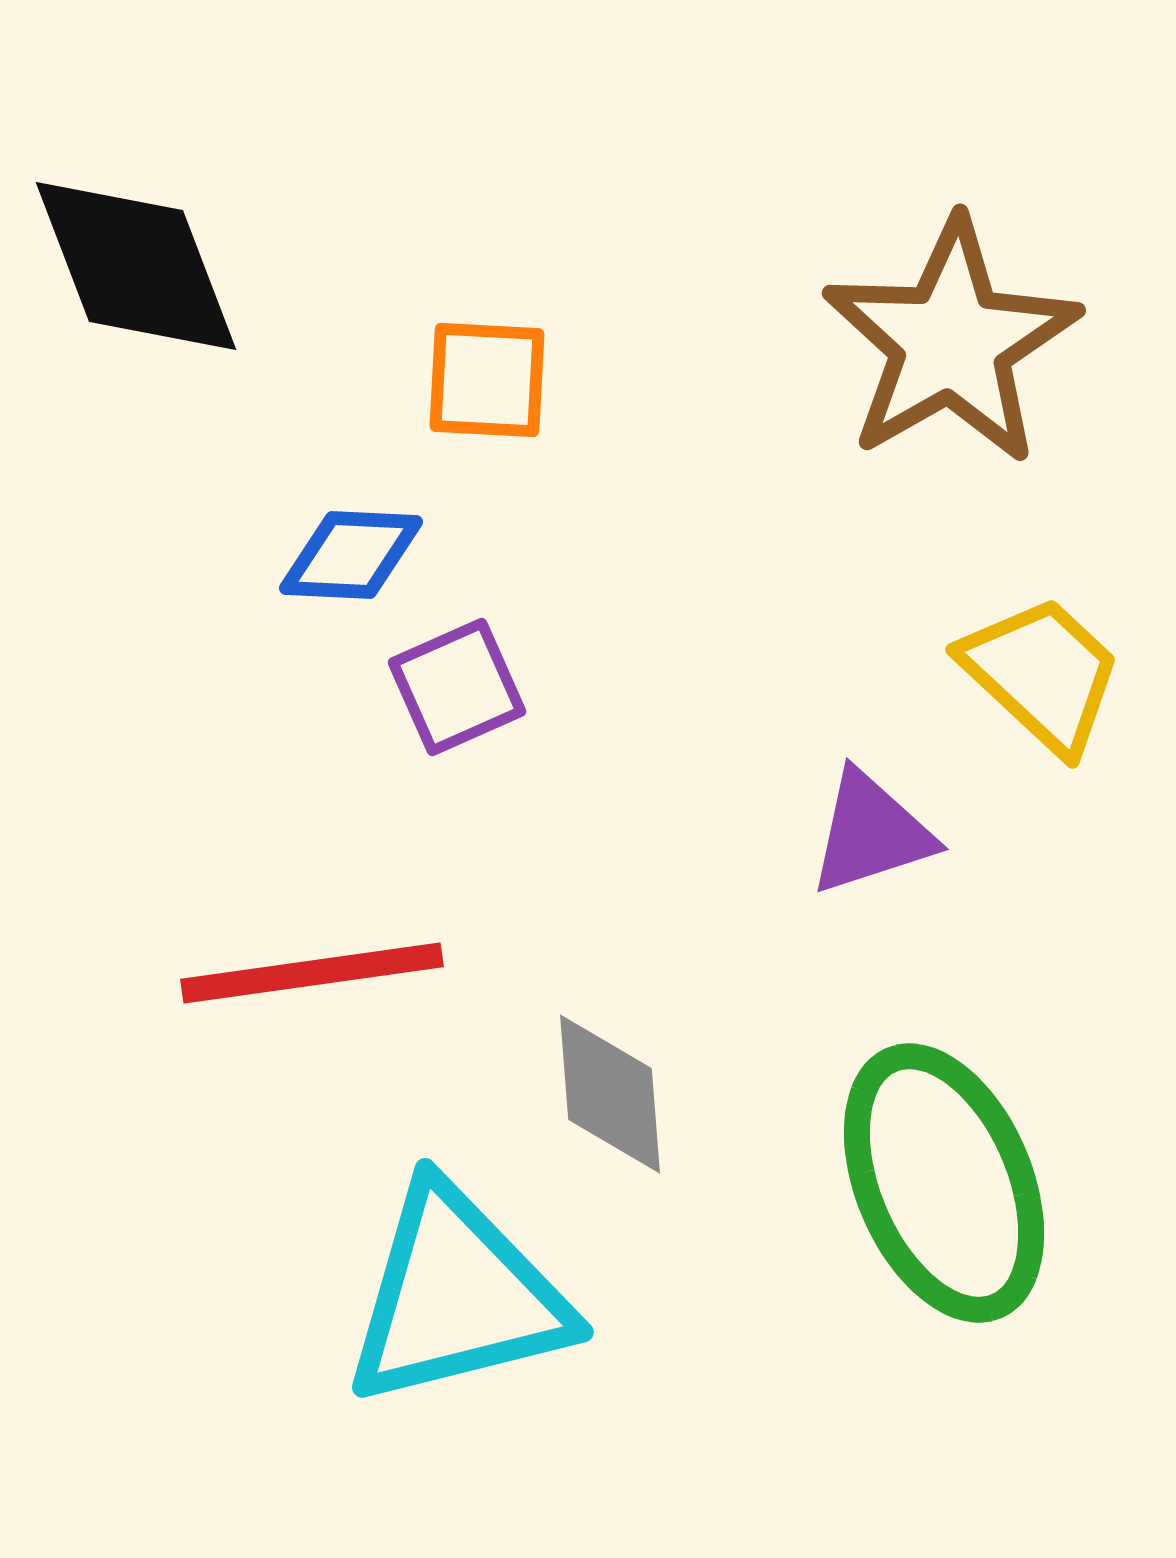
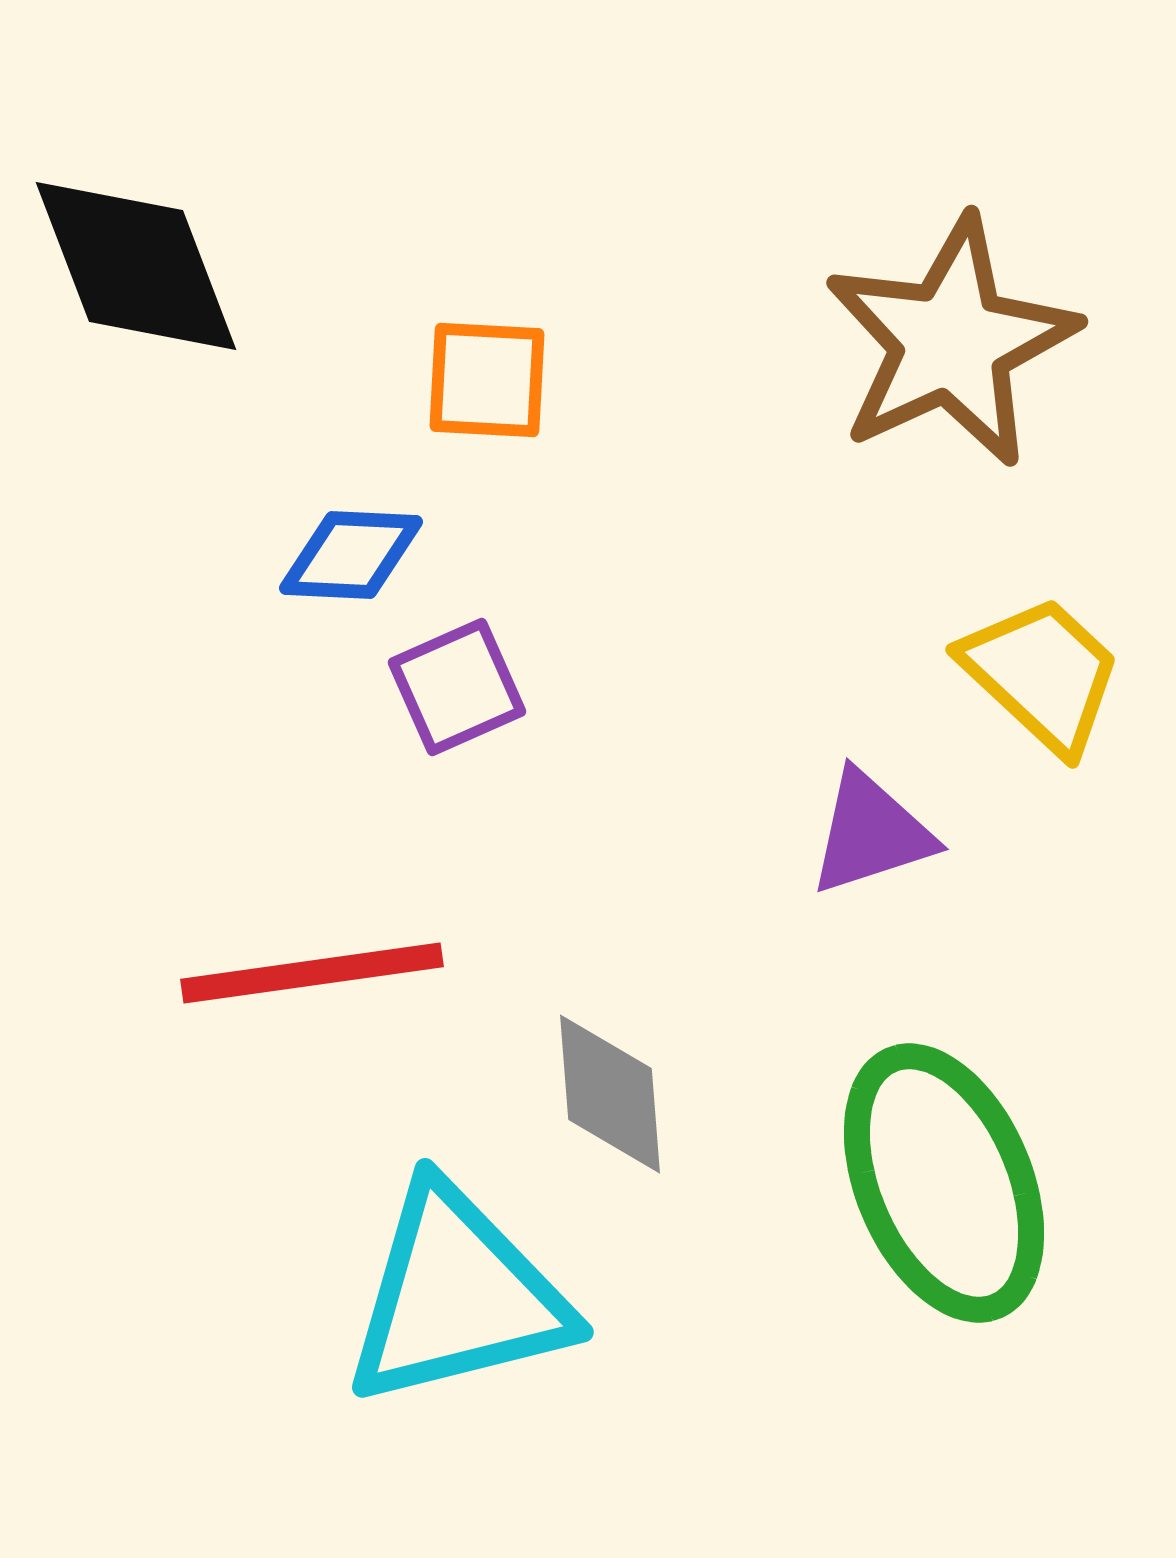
brown star: rotated 5 degrees clockwise
